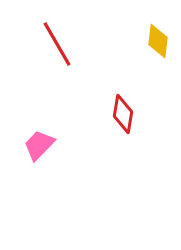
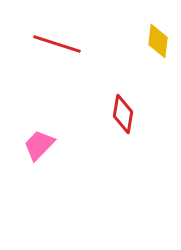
red line: rotated 42 degrees counterclockwise
